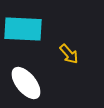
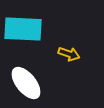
yellow arrow: rotated 30 degrees counterclockwise
